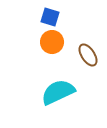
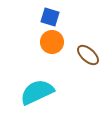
brown ellipse: rotated 15 degrees counterclockwise
cyan semicircle: moved 21 px left
